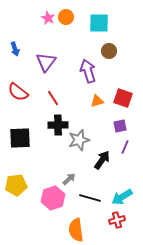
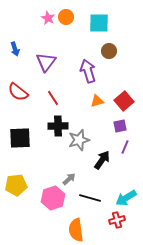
red square: moved 1 px right, 3 px down; rotated 30 degrees clockwise
black cross: moved 1 px down
cyan arrow: moved 4 px right, 1 px down
